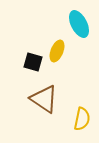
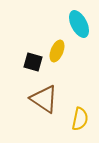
yellow semicircle: moved 2 px left
